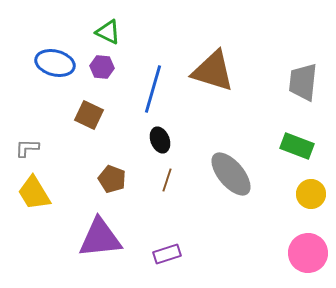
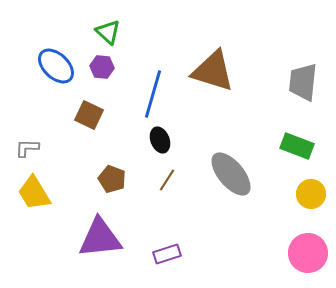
green triangle: rotated 16 degrees clockwise
blue ellipse: moved 1 px right, 3 px down; rotated 30 degrees clockwise
blue line: moved 5 px down
brown line: rotated 15 degrees clockwise
